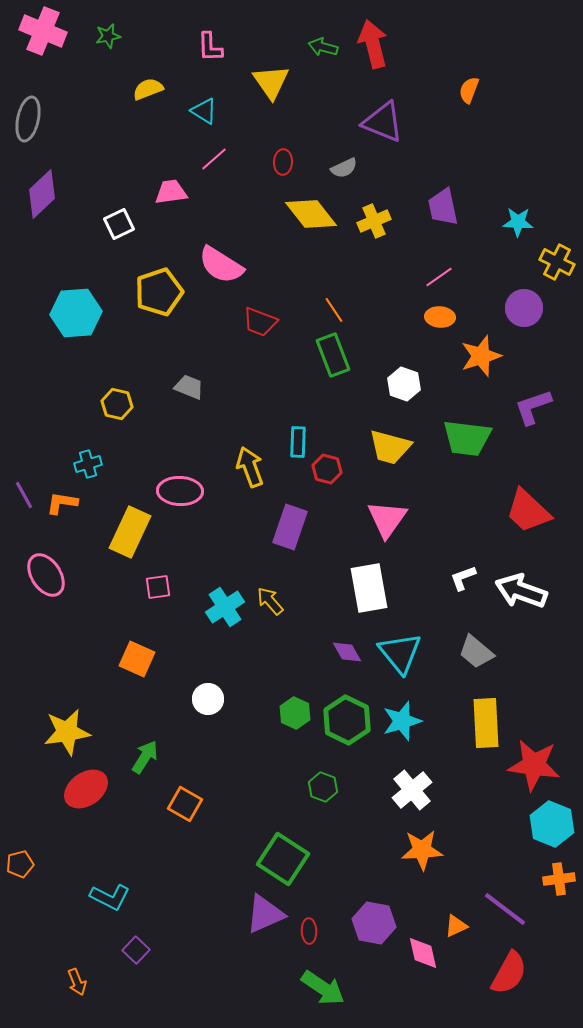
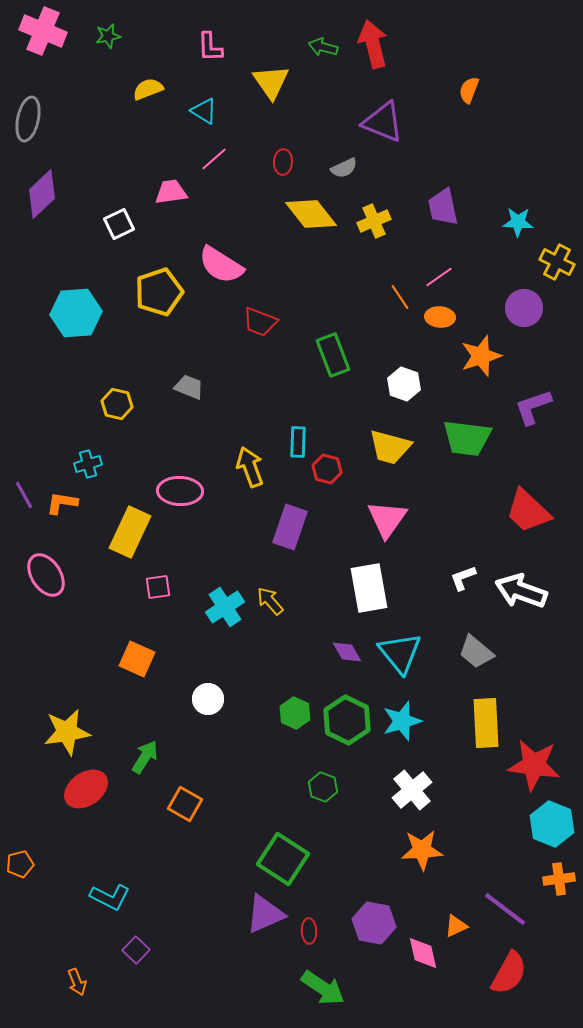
orange line at (334, 310): moved 66 px right, 13 px up
